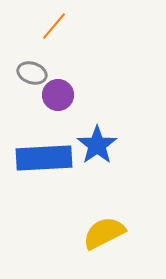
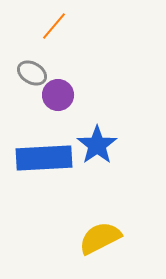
gray ellipse: rotated 12 degrees clockwise
yellow semicircle: moved 4 px left, 5 px down
